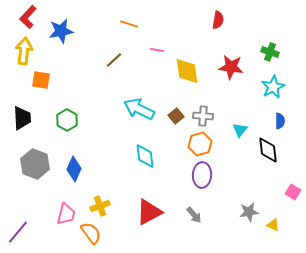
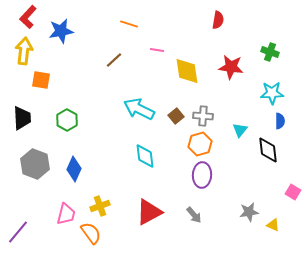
cyan star: moved 1 px left, 6 px down; rotated 25 degrees clockwise
